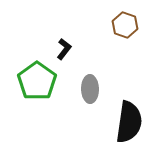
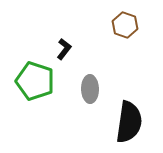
green pentagon: moved 2 px left; rotated 18 degrees counterclockwise
